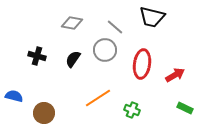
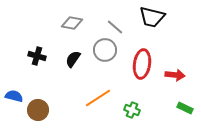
red arrow: rotated 36 degrees clockwise
brown circle: moved 6 px left, 3 px up
